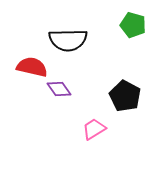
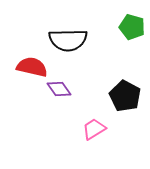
green pentagon: moved 1 px left, 2 px down
